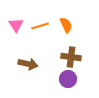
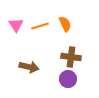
orange semicircle: moved 1 px left, 1 px up
brown arrow: moved 1 px right, 3 px down
